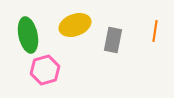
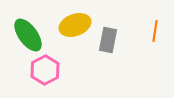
green ellipse: rotated 24 degrees counterclockwise
gray rectangle: moved 5 px left
pink hexagon: rotated 12 degrees counterclockwise
